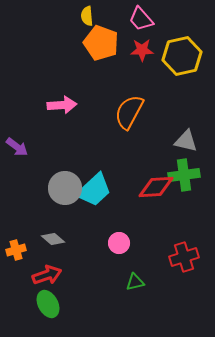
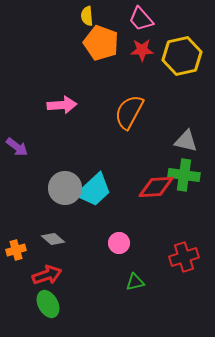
green cross: rotated 16 degrees clockwise
